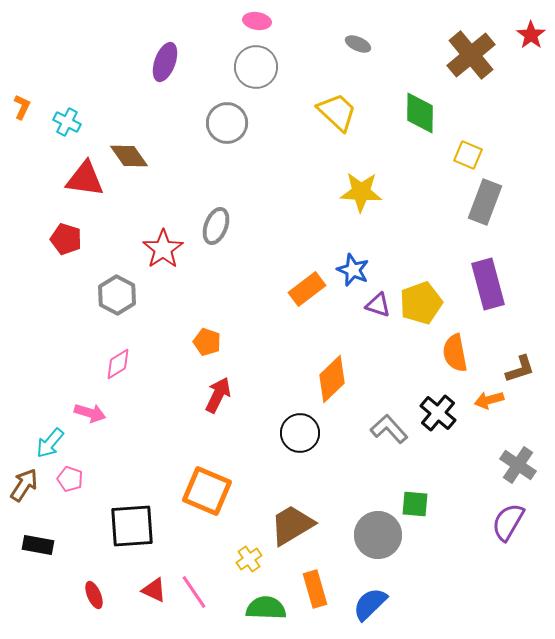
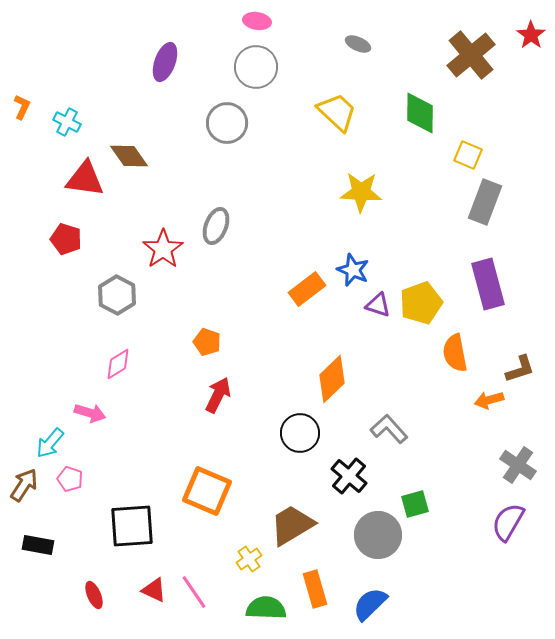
black cross at (438, 413): moved 89 px left, 63 px down
green square at (415, 504): rotated 20 degrees counterclockwise
